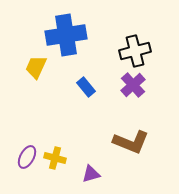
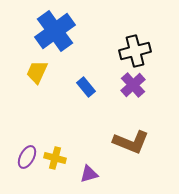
blue cross: moved 11 px left, 4 px up; rotated 27 degrees counterclockwise
yellow trapezoid: moved 1 px right, 5 px down
purple triangle: moved 2 px left
